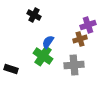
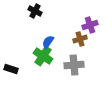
black cross: moved 1 px right, 4 px up
purple cross: moved 2 px right
